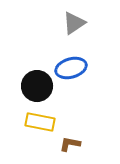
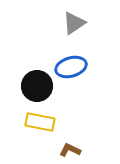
blue ellipse: moved 1 px up
brown L-shape: moved 6 px down; rotated 15 degrees clockwise
